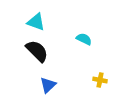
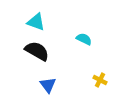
black semicircle: rotated 15 degrees counterclockwise
yellow cross: rotated 16 degrees clockwise
blue triangle: rotated 24 degrees counterclockwise
